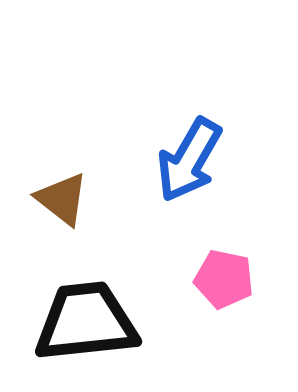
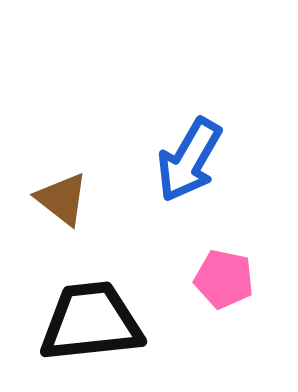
black trapezoid: moved 5 px right
